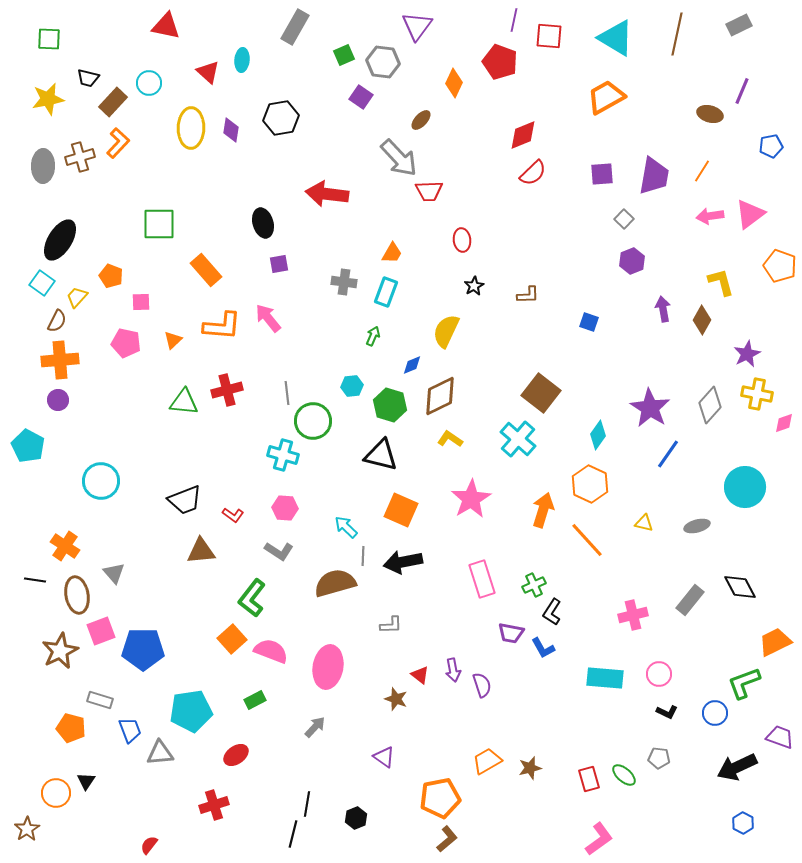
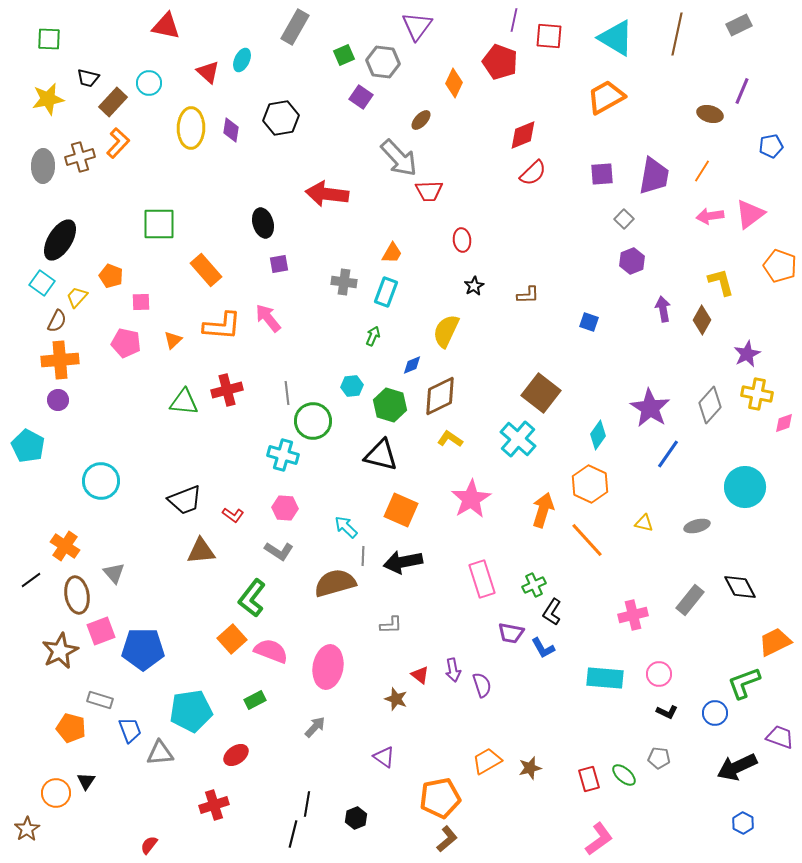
cyan ellipse at (242, 60): rotated 20 degrees clockwise
black line at (35, 580): moved 4 px left; rotated 45 degrees counterclockwise
